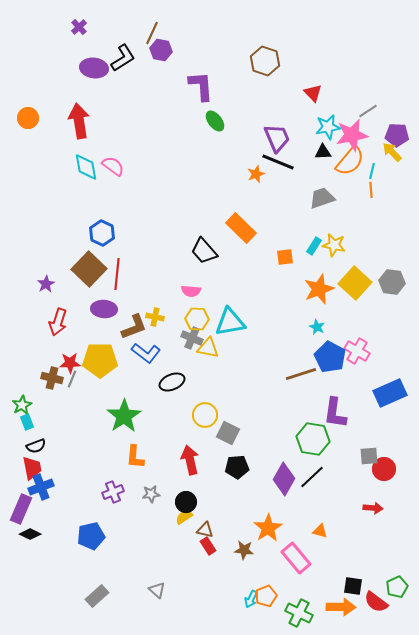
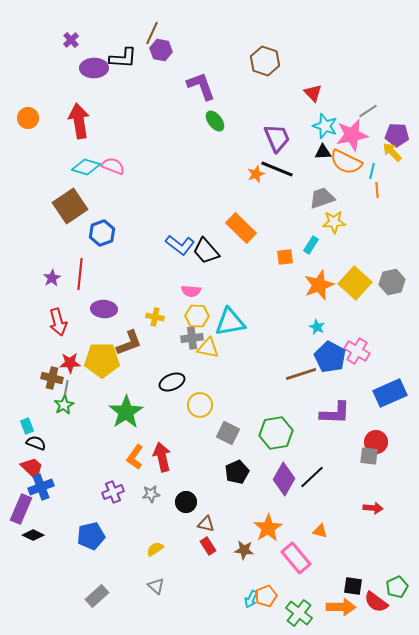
purple cross at (79, 27): moved 8 px left, 13 px down
black L-shape at (123, 58): rotated 36 degrees clockwise
purple ellipse at (94, 68): rotated 8 degrees counterclockwise
purple L-shape at (201, 86): rotated 16 degrees counterclockwise
cyan star at (328, 127): moved 3 px left, 1 px up; rotated 30 degrees clockwise
orange semicircle at (350, 161): moved 4 px left, 1 px down; rotated 76 degrees clockwise
black line at (278, 162): moved 1 px left, 7 px down
pink semicircle at (113, 166): rotated 15 degrees counterclockwise
cyan diamond at (86, 167): rotated 64 degrees counterclockwise
orange line at (371, 190): moved 6 px right
blue hexagon at (102, 233): rotated 15 degrees clockwise
yellow star at (334, 245): moved 23 px up; rotated 15 degrees counterclockwise
cyan rectangle at (314, 246): moved 3 px left, 1 px up
black trapezoid at (204, 251): moved 2 px right
brown square at (89, 269): moved 19 px left, 63 px up; rotated 12 degrees clockwise
red line at (117, 274): moved 37 px left
gray hexagon at (392, 282): rotated 20 degrees counterclockwise
purple star at (46, 284): moved 6 px right, 6 px up
orange star at (319, 289): moved 4 px up
yellow hexagon at (197, 319): moved 3 px up
red arrow at (58, 322): rotated 32 degrees counterclockwise
brown L-shape at (134, 327): moved 5 px left, 16 px down
gray cross at (192, 338): rotated 30 degrees counterclockwise
blue L-shape at (146, 353): moved 34 px right, 108 px up
yellow pentagon at (100, 360): moved 2 px right
gray line at (72, 379): moved 6 px left, 10 px down; rotated 12 degrees counterclockwise
green star at (22, 405): moved 42 px right
purple L-shape at (335, 413): rotated 96 degrees counterclockwise
yellow circle at (205, 415): moved 5 px left, 10 px up
green star at (124, 416): moved 2 px right, 4 px up
cyan rectangle at (27, 422): moved 4 px down
green hexagon at (313, 439): moved 37 px left, 6 px up; rotated 20 degrees counterclockwise
black semicircle at (36, 446): moved 3 px up; rotated 138 degrees counterclockwise
gray square at (369, 456): rotated 12 degrees clockwise
orange L-shape at (135, 457): rotated 30 degrees clockwise
red arrow at (190, 460): moved 28 px left, 3 px up
black pentagon at (237, 467): moved 5 px down; rotated 20 degrees counterclockwise
red trapezoid at (32, 468): rotated 35 degrees counterclockwise
red circle at (384, 469): moved 8 px left, 27 px up
yellow semicircle at (184, 517): moved 29 px left, 32 px down
brown triangle at (205, 530): moved 1 px right, 6 px up
black diamond at (30, 534): moved 3 px right, 1 px down
gray triangle at (157, 590): moved 1 px left, 4 px up
green cross at (299, 613): rotated 12 degrees clockwise
